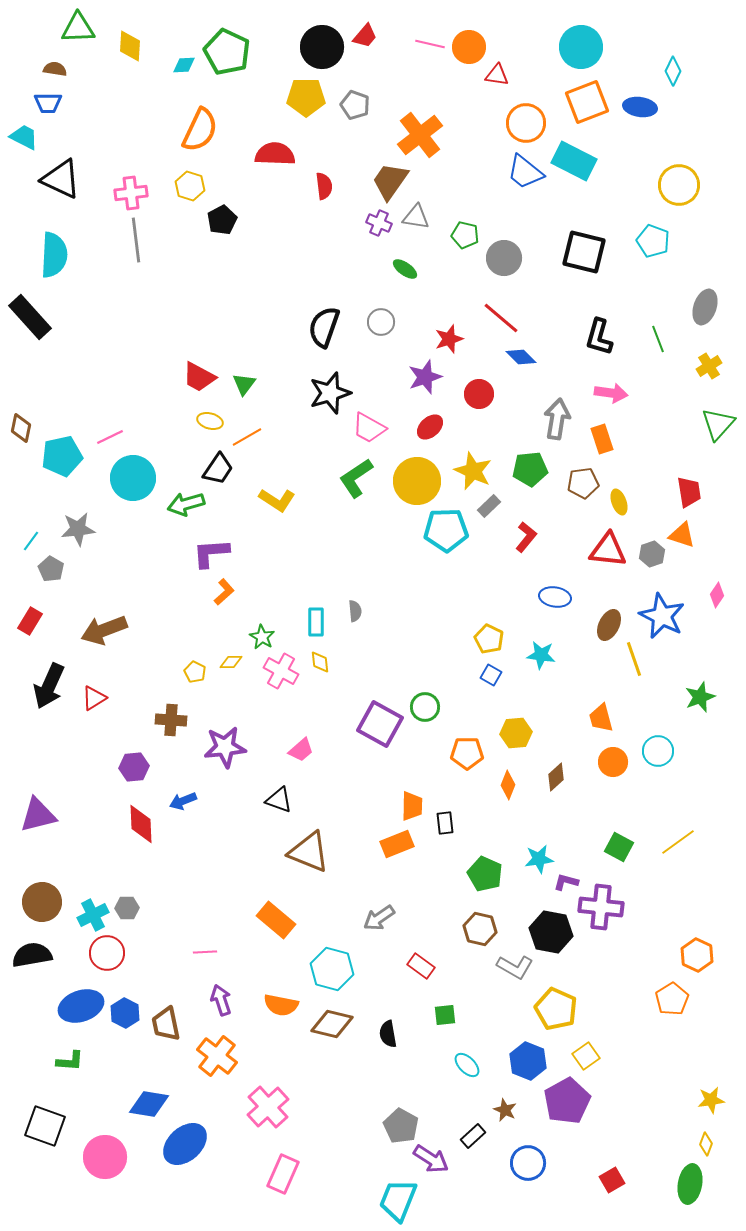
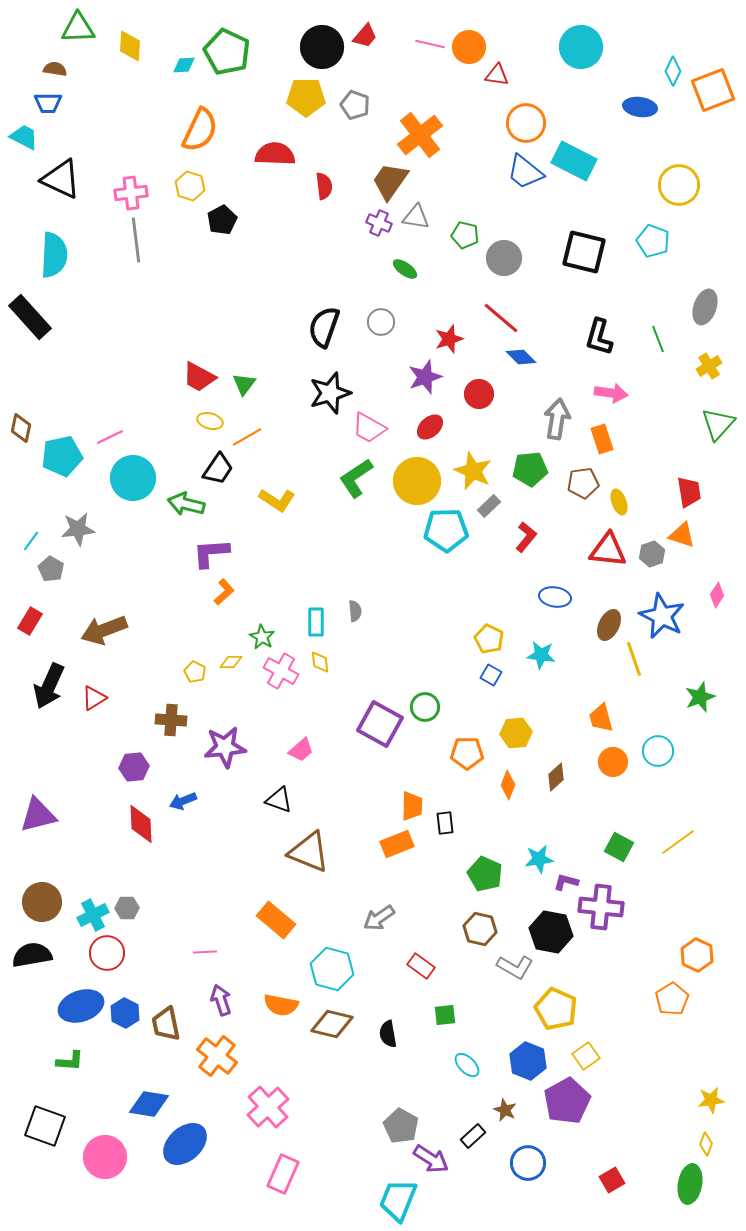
orange square at (587, 102): moved 126 px right, 12 px up
green arrow at (186, 504): rotated 30 degrees clockwise
